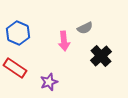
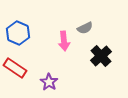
purple star: rotated 18 degrees counterclockwise
